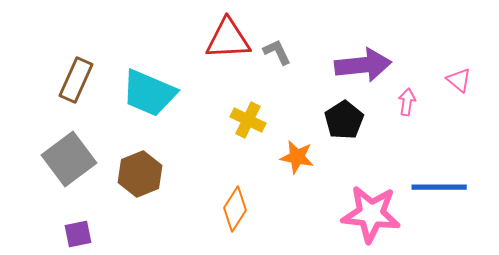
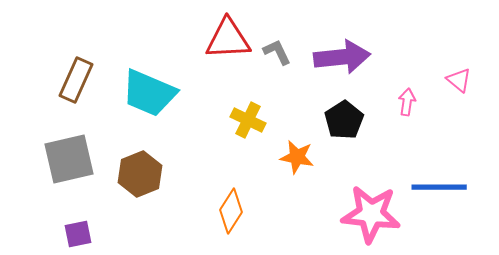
purple arrow: moved 21 px left, 8 px up
gray square: rotated 24 degrees clockwise
orange diamond: moved 4 px left, 2 px down
